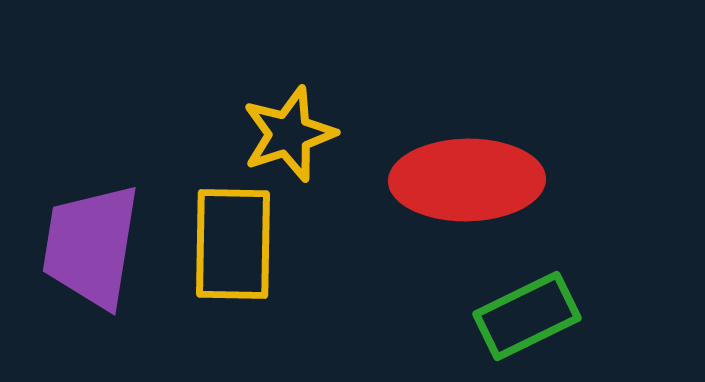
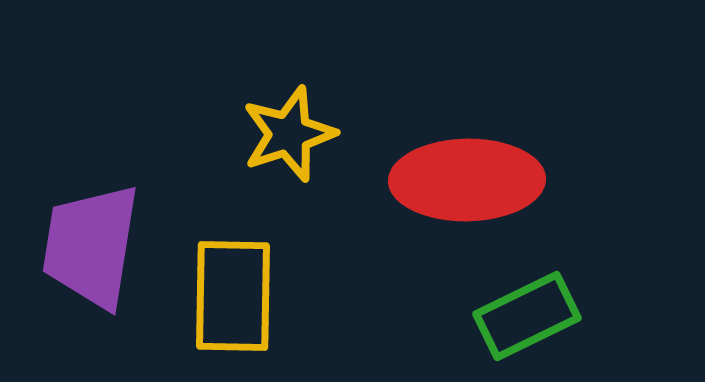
yellow rectangle: moved 52 px down
